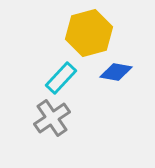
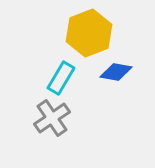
yellow hexagon: rotated 6 degrees counterclockwise
cyan rectangle: rotated 12 degrees counterclockwise
